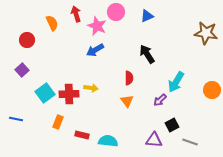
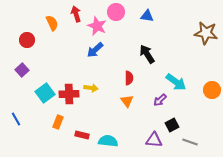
blue triangle: rotated 32 degrees clockwise
blue arrow: rotated 12 degrees counterclockwise
cyan arrow: rotated 85 degrees counterclockwise
blue line: rotated 48 degrees clockwise
